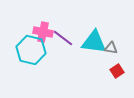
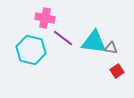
pink cross: moved 2 px right, 14 px up
